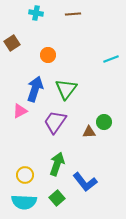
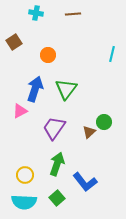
brown square: moved 2 px right, 1 px up
cyan line: moved 1 px right, 5 px up; rotated 56 degrees counterclockwise
purple trapezoid: moved 1 px left, 6 px down
brown triangle: rotated 40 degrees counterclockwise
